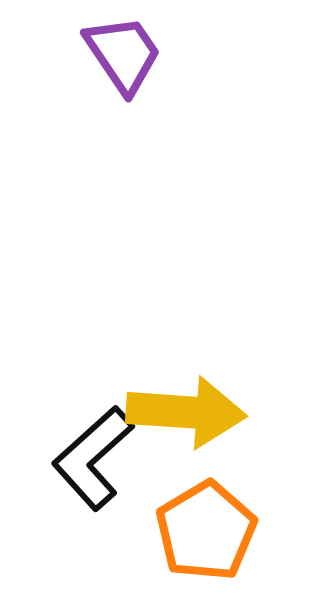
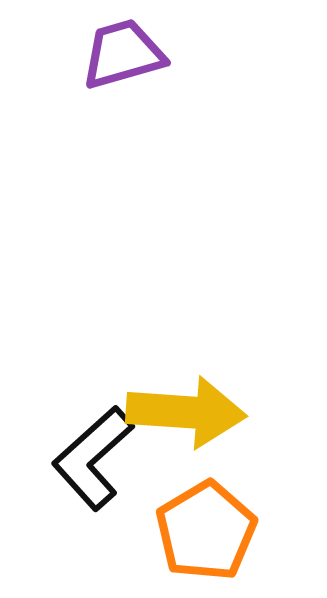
purple trapezoid: rotated 72 degrees counterclockwise
